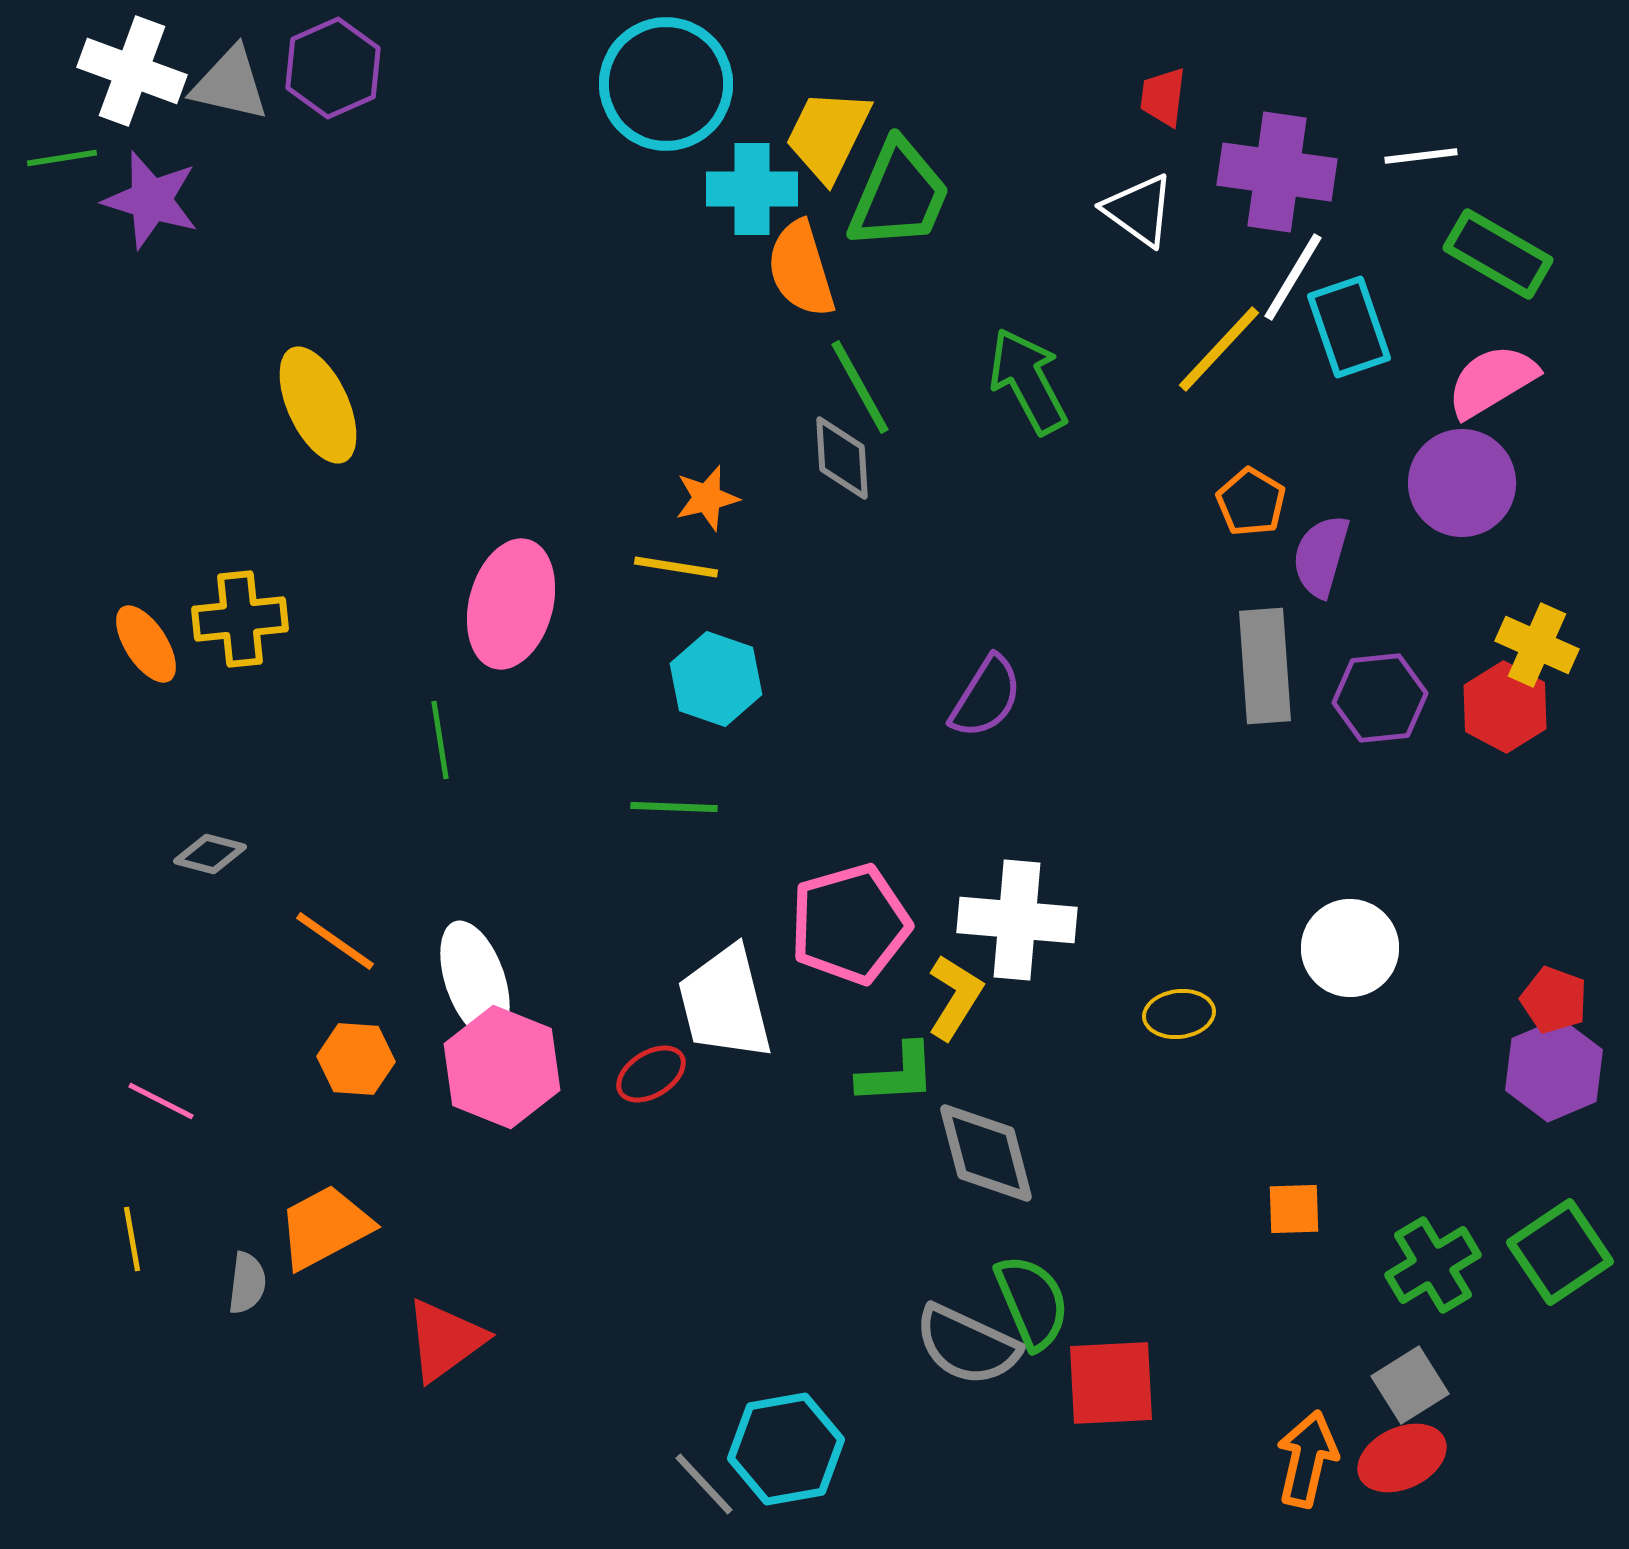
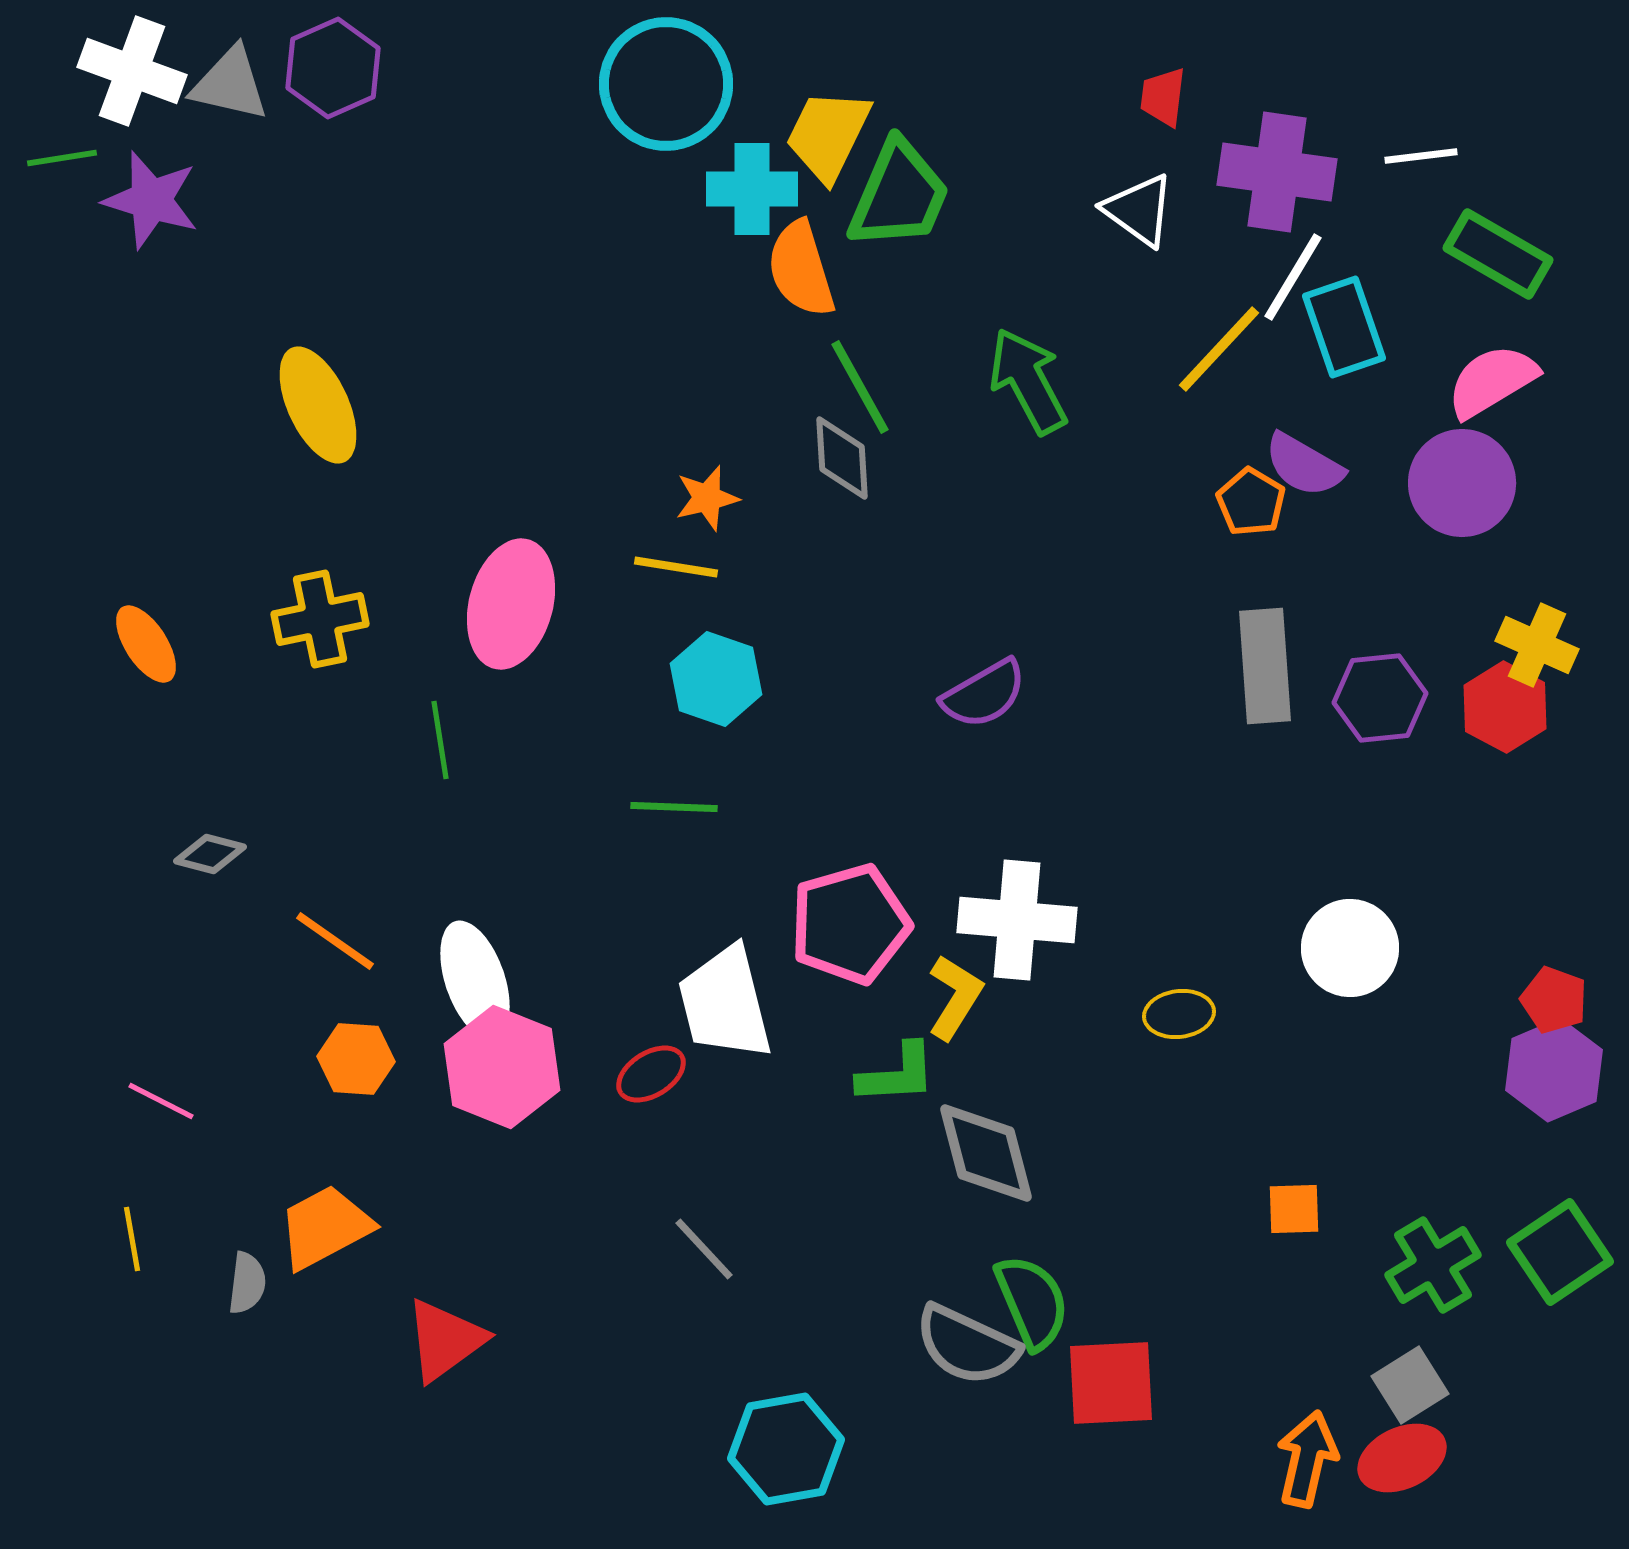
cyan rectangle at (1349, 327): moved 5 px left
purple semicircle at (1321, 556): moved 17 px left, 91 px up; rotated 76 degrees counterclockwise
yellow cross at (240, 619): moved 80 px right; rotated 6 degrees counterclockwise
purple semicircle at (986, 697): moved 2 px left, 3 px up; rotated 28 degrees clockwise
gray line at (704, 1484): moved 235 px up
